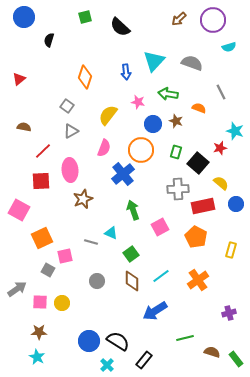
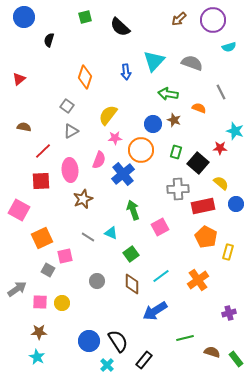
pink star at (138, 102): moved 23 px left, 36 px down; rotated 16 degrees counterclockwise
brown star at (176, 121): moved 2 px left, 1 px up
pink semicircle at (104, 148): moved 5 px left, 12 px down
red star at (220, 148): rotated 16 degrees clockwise
orange pentagon at (196, 237): moved 10 px right
gray line at (91, 242): moved 3 px left, 5 px up; rotated 16 degrees clockwise
yellow rectangle at (231, 250): moved 3 px left, 2 px down
brown diamond at (132, 281): moved 3 px down
black semicircle at (118, 341): rotated 25 degrees clockwise
